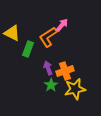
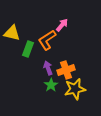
yellow triangle: rotated 12 degrees counterclockwise
orange L-shape: moved 1 px left, 3 px down
orange cross: moved 1 px right, 1 px up
